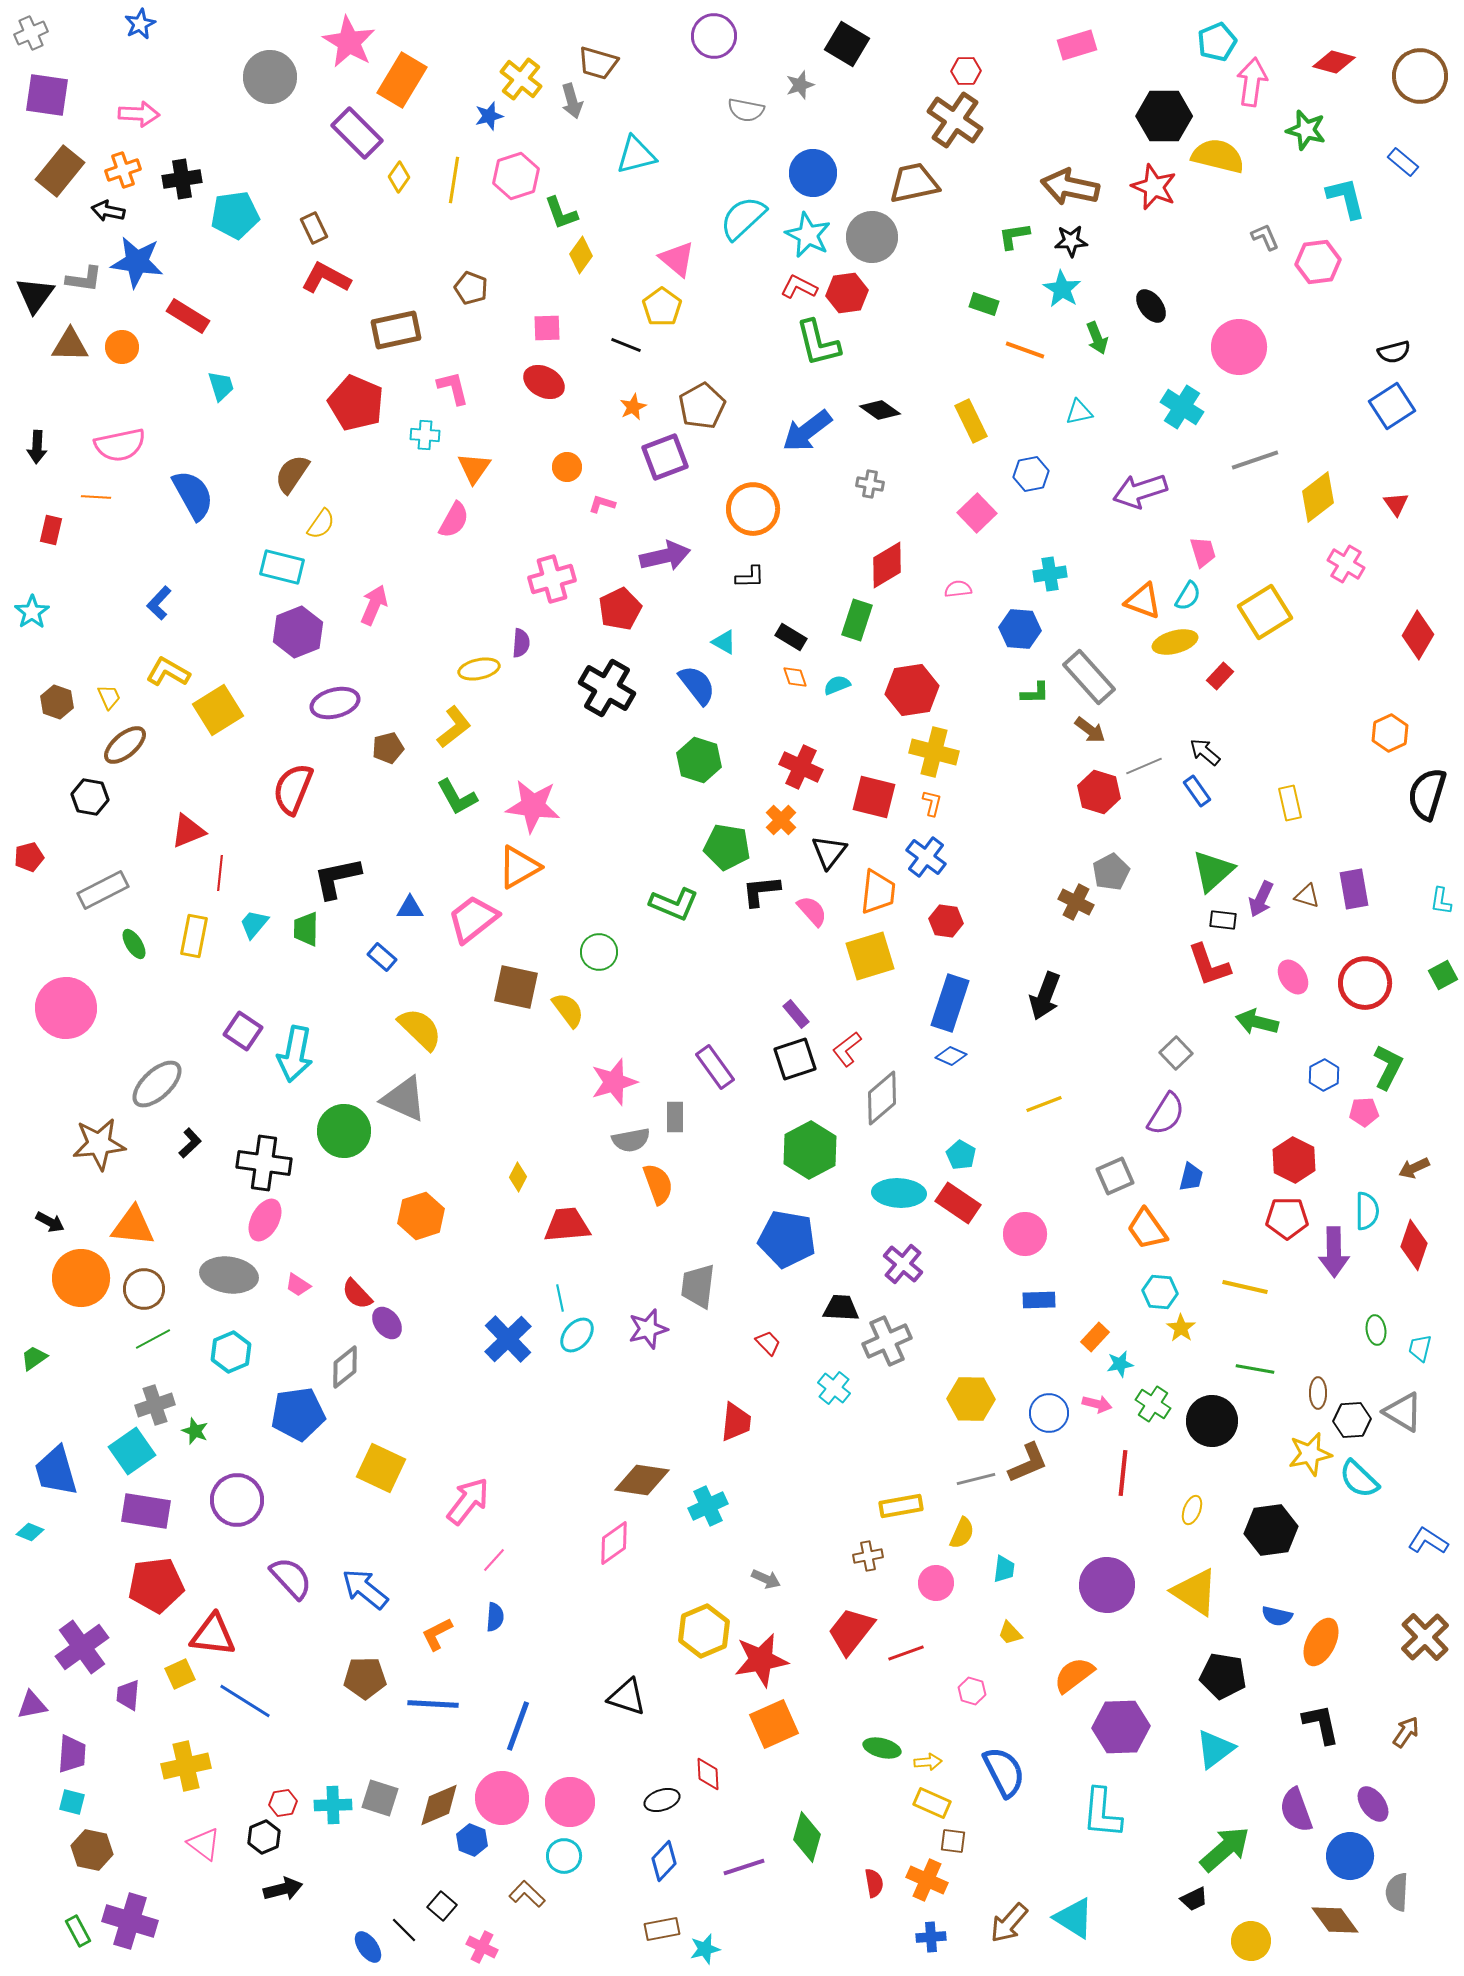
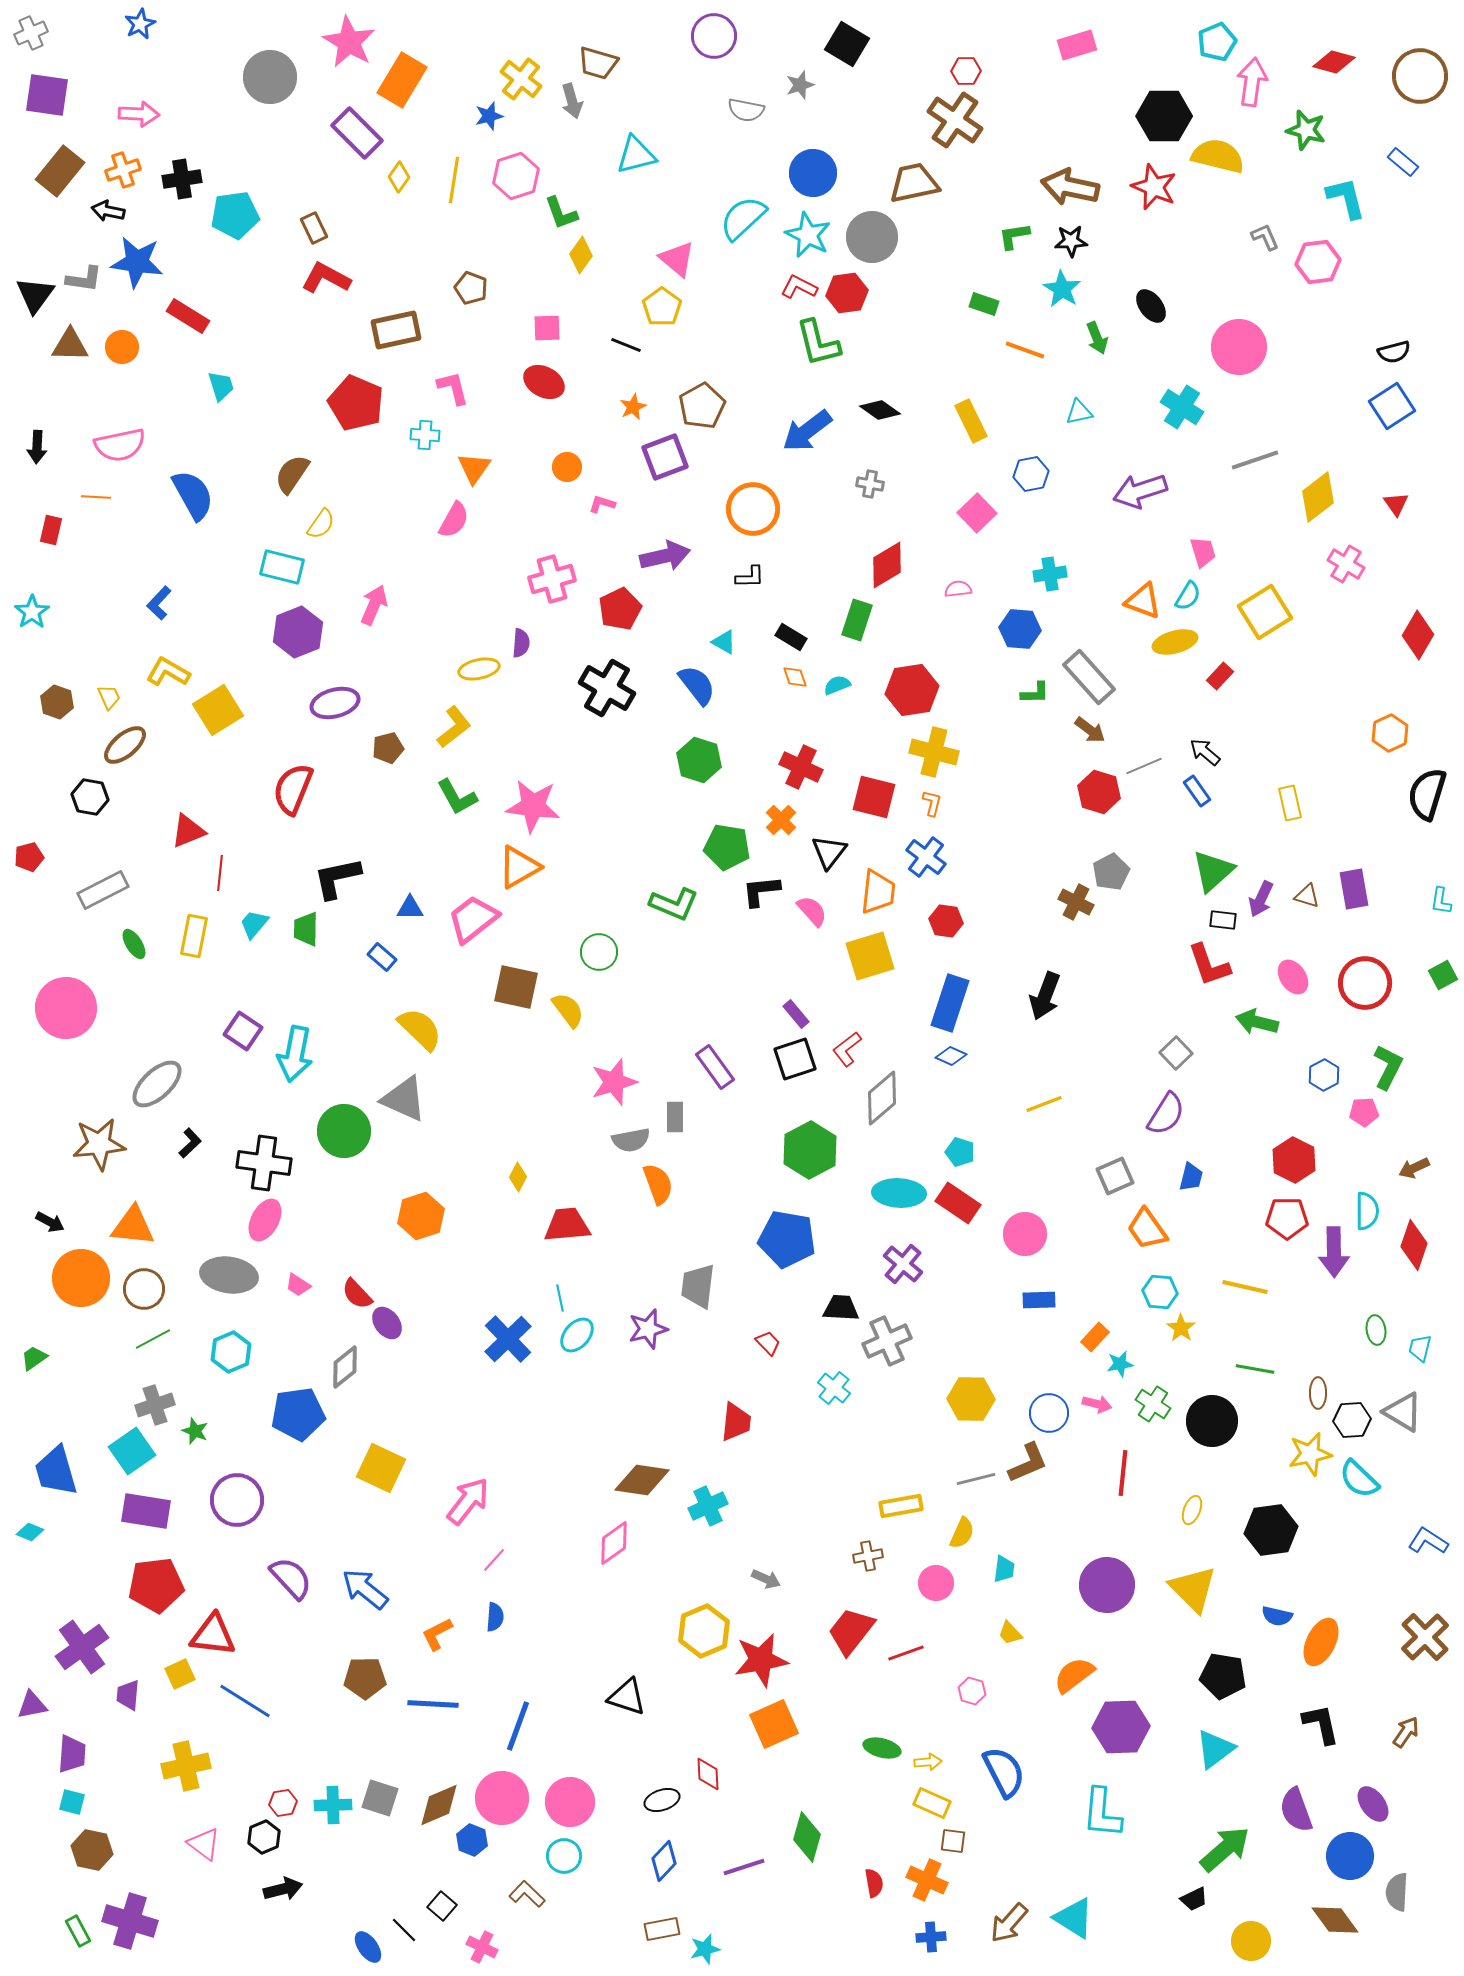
cyan pentagon at (961, 1155): moved 1 px left, 3 px up; rotated 12 degrees counterclockwise
yellow triangle at (1195, 1592): moved 2 px left, 3 px up; rotated 12 degrees clockwise
